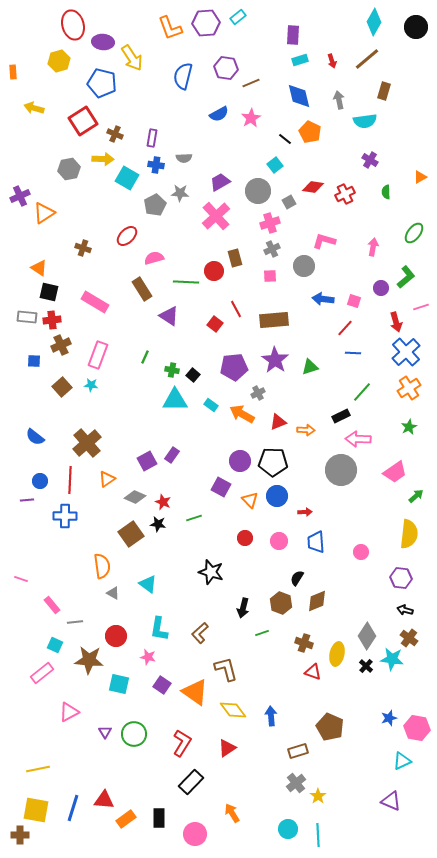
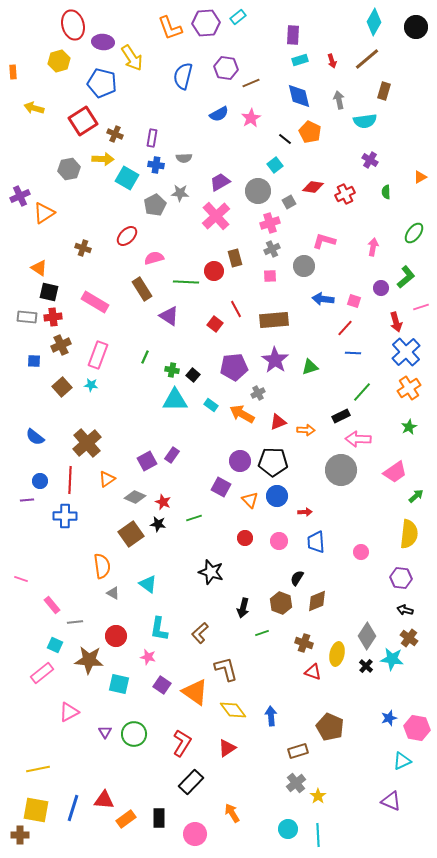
red cross at (52, 320): moved 1 px right, 3 px up
